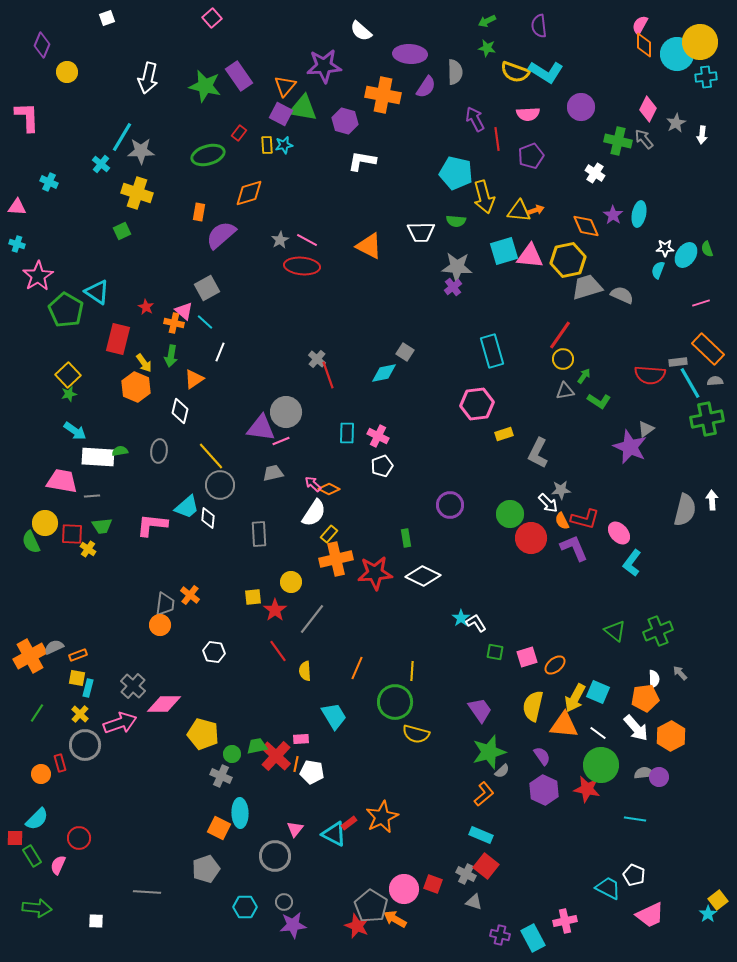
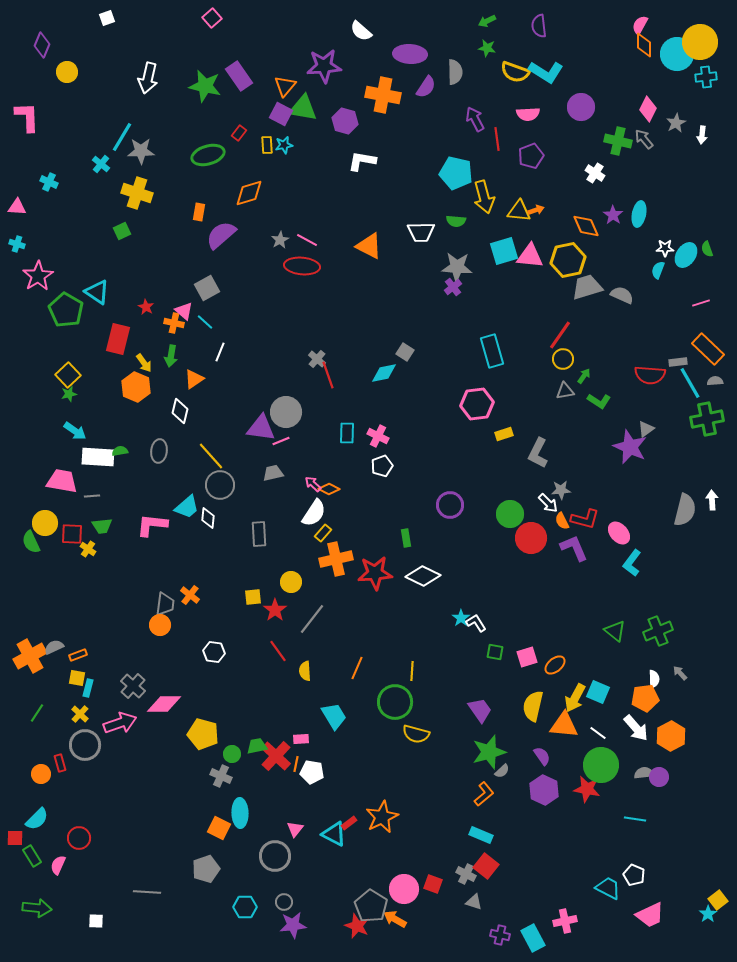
yellow rectangle at (329, 534): moved 6 px left, 1 px up
